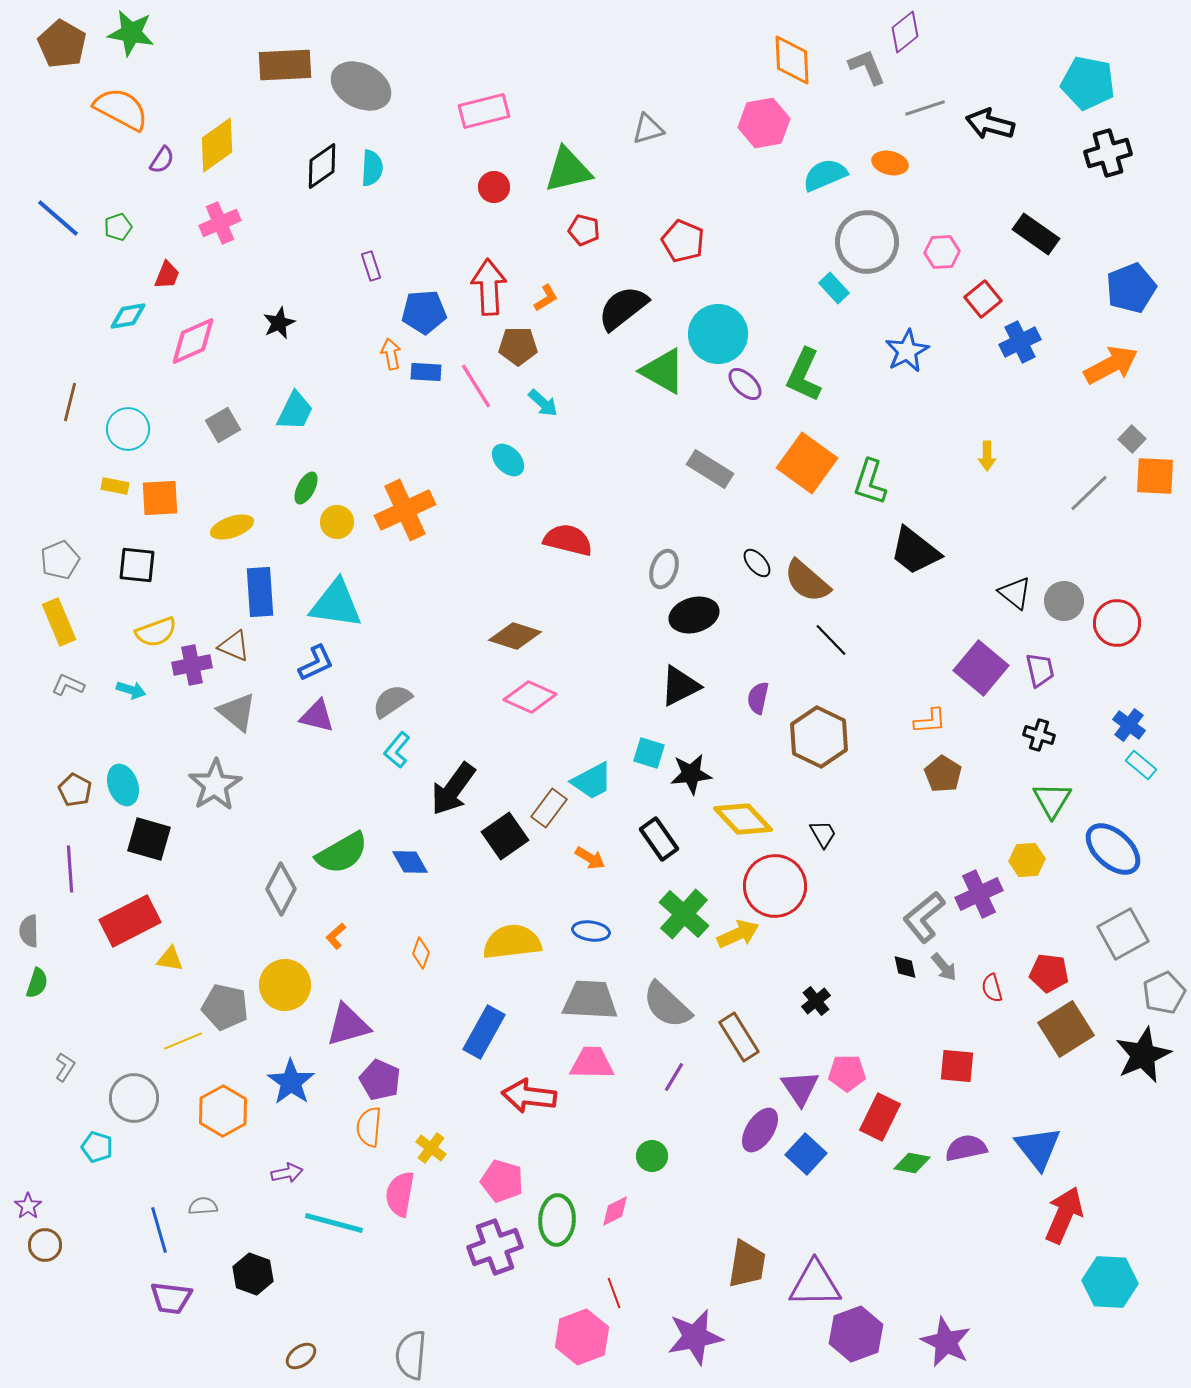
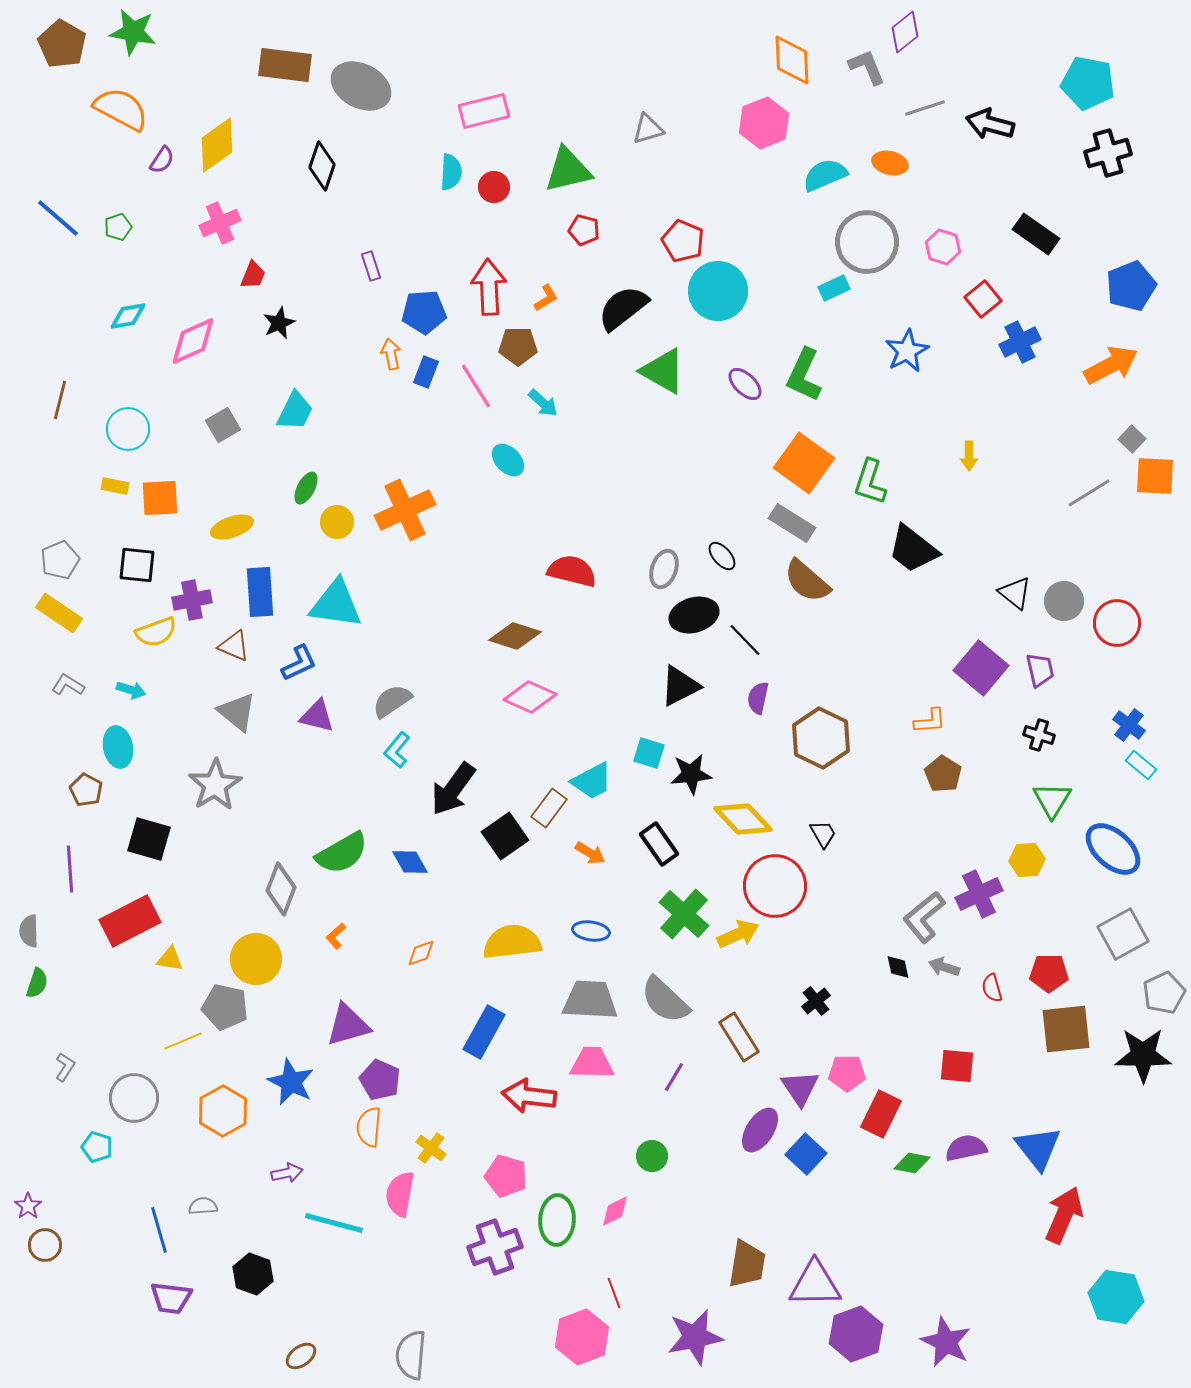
green star at (131, 33): moved 2 px right, 1 px up
brown rectangle at (285, 65): rotated 10 degrees clockwise
pink hexagon at (764, 123): rotated 12 degrees counterclockwise
black diamond at (322, 166): rotated 36 degrees counterclockwise
cyan semicircle at (372, 168): moved 79 px right, 4 px down
pink hexagon at (942, 252): moved 1 px right, 5 px up; rotated 20 degrees clockwise
red trapezoid at (167, 275): moved 86 px right
cyan rectangle at (834, 288): rotated 72 degrees counterclockwise
blue pentagon at (1131, 288): moved 2 px up
cyan circle at (718, 334): moved 43 px up
blue rectangle at (426, 372): rotated 72 degrees counterclockwise
brown line at (70, 402): moved 10 px left, 2 px up
yellow arrow at (987, 456): moved 18 px left
orange square at (807, 463): moved 3 px left
gray rectangle at (710, 469): moved 82 px right, 54 px down
gray line at (1089, 493): rotated 12 degrees clockwise
red semicircle at (568, 540): moved 4 px right, 31 px down
black trapezoid at (915, 551): moved 2 px left, 2 px up
black ellipse at (757, 563): moved 35 px left, 7 px up
yellow rectangle at (59, 622): moved 9 px up; rotated 33 degrees counterclockwise
black line at (831, 640): moved 86 px left
blue L-shape at (316, 663): moved 17 px left
purple cross at (192, 665): moved 65 px up
gray L-shape at (68, 685): rotated 8 degrees clockwise
brown hexagon at (819, 737): moved 2 px right, 1 px down
cyan ellipse at (123, 785): moved 5 px left, 38 px up; rotated 9 degrees clockwise
brown pentagon at (75, 790): moved 11 px right
black rectangle at (659, 839): moved 5 px down
orange arrow at (590, 858): moved 5 px up
gray diamond at (281, 889): rotated 6 degrees counterclockwise
orange diamond at (421, 953): rotated 52 degrees clockwise
black diamond at (905, 967): moved 7 px left
gray arrow at (944, 967): rotated 148 degrees clockwise
red pentagon at (1049, 973): rotated 6 degrees counterclockwise
yellow circle at (285, 985): moved 29 px left, 26 px up
gray semicircle at (667, 1005): moved 2 px left, 5 px up
brown square at (1066, 1029): rotated 26 degrees clockwise
black star at (1143, 1055): rotated 24 degrees clockwise
blue star at (291, 1082): rotated 9 degrees counterclockwise
red rectangle at (880, 1117): moved 1 px right, 3 px up
pink pentagon at (502, 1181): moved 4 px right, 5 px up
cyan hexagon at (1110, 1282): moved 6 px right, 15 px down; rotated 6 degrees clockwise
